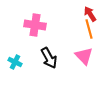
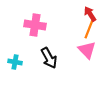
orange line: rotated 36 degrees clockwise
pink triangle: moved 3 px right, 6 px up
cyan cross: rotated 16 degrees counterclockwise
